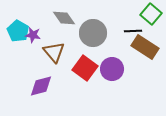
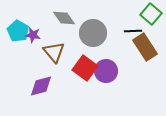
brown rectangle: rotated 24 degrees clockwise
purple circle: moved 6 px left, 2 px down
